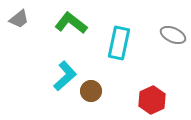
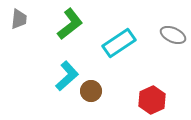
gray trapezoid: rotated 45 degrees counterclockwise
green L-shape: moved 1 px left, 1 px down; rotated 104 degrees clockwise
cyan rectangle: rotated 44 degrees clockwise
cyan L-shape: moved 2 px right
